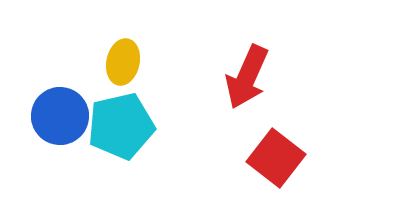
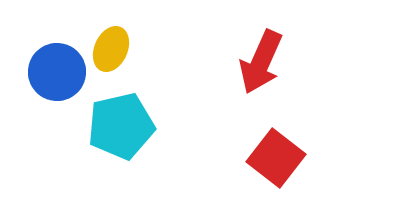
yellow ellipse: moved 12 px left, 13 px up; rotated 12 degrees clockwise
red arrow: moved 14 px right, 15 px up
blue circle: moved 3 px left, 44 px up
